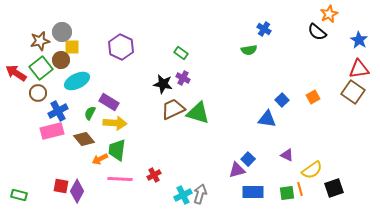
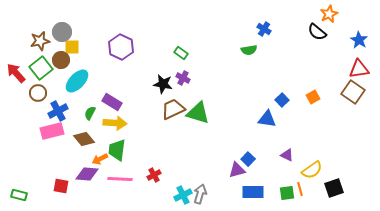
red arrow at (16, 73): rotated 15 degrees clockwise
cyan ellipse at (77, 81): rotated 20 degrees counterclockwise
purple rectangle at (109, 102): moved 3 px right
purple diamond at (77, 191): moved 10 px right, 17 px up; rotated 65 degrees clockwise
